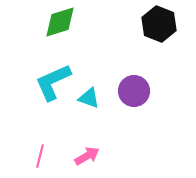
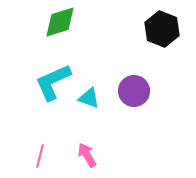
black hexagon: moved 3 px right, 5 px down
pink arrow: moved 1 px up; rotated 90 degrees counterclockwise
